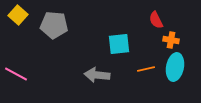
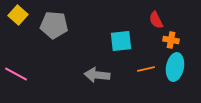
cyan square: moved 2 px right, 3 px up
